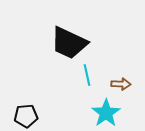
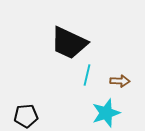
cyan line: rotated 25 degrees clockwise
brown arrow: moved 1 px left, 3 px up
cyan star: rotated 16 degrees clockwise
